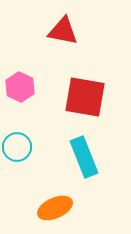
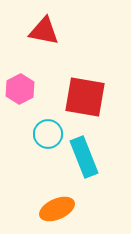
red triangle: moved 19 px left
pink hexagon: moved 2 px down; rotated 8 degrees clockwise
cyan circle: moved 31 px right, 13 px up
orange ellipse: moved 2 px right, 1 px down
